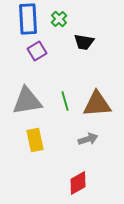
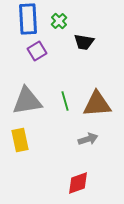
green cross: moved 2 px down
yellow rectangle: moved 15 px left
red diamond: rotated 10 degrees clockwise
